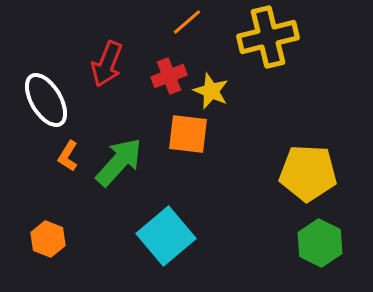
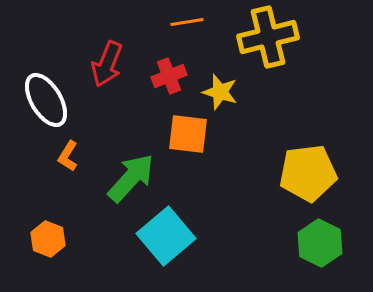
orange line: rotated 32 degrees clockwise
yellow star: moved 9 px right, 1 px down; rotated 6 degrees counterclockwise
green arrow: moved 12 px right, 16 px down
yellow pentagon: rotated 10 degrees counterclockwise
